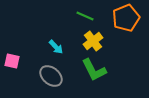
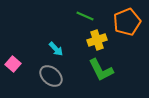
orange pentagon: moved 1 px right, 4 px down
yellow cross: moved 4 px right, 1 px up; rotated 18 degrees clockwise
cyan arrow: moved 2 px down
pink square: moved 1 px right, 3 px down; rotated 28 degrees clockwise
green L-shape: moved 7 px right
